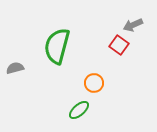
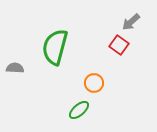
gray arrow: moved 2 px left, 3 px up; rotated 18 degrees counterclockwise
green semicircle: moved 2 px left, 1 px down
gray semicircle: rotated 18 degrees clockwise
